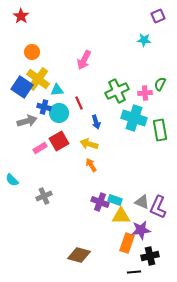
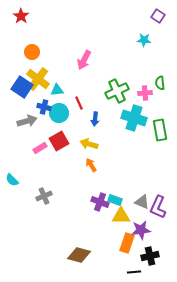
purple square: rotated 32 degrees counterclockwise
green semicircle: moved 1 px up; rotated 32 degrees counterclockwise
blue arrow: moved 1 px left, 3 px up; rotated 24 degrees clockwise
